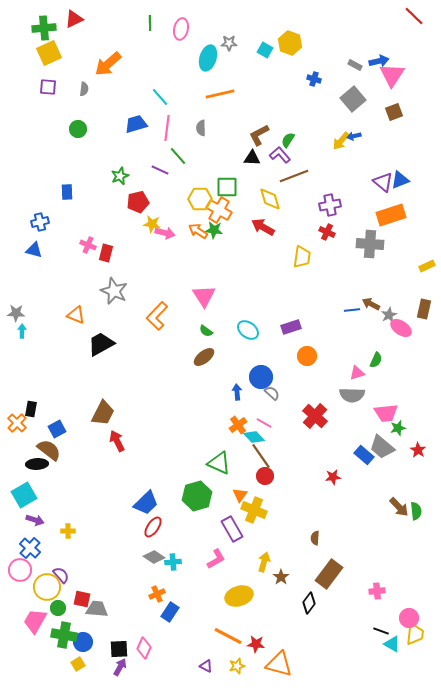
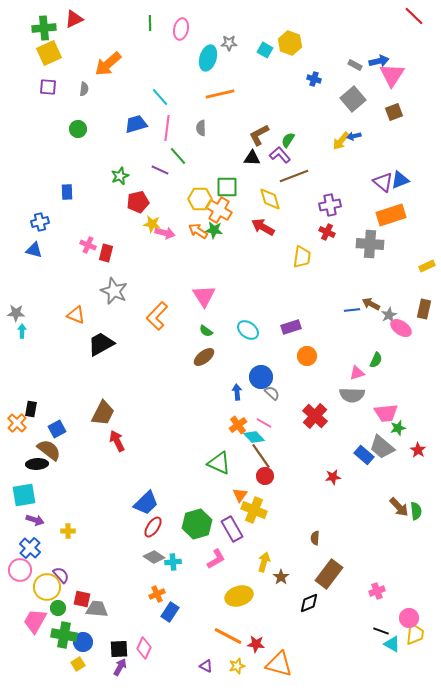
cyan square at (24, 495): rotated 20 degrees clockwise
green hexagon at (197, 496): moved 28 px down
pink cross at (377, 591): rotated 14 degrees counterclockwise
black diamond at (309, 603): rotated 30 degrees clockwise
